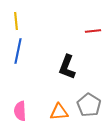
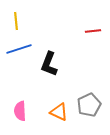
blue line: moved 1 px right, 2 px up; rotated 60 degrees clockwise
black L-shape: moved 18 px left, 3 px up
gray pentagon: rotated 15 degrees clockwise
orange triangle: rotated 30 degrees clockwise
